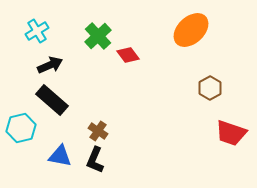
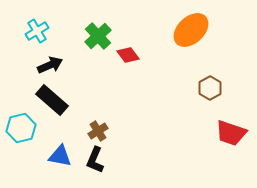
brown cross: rotated 24 degrees clockwise
